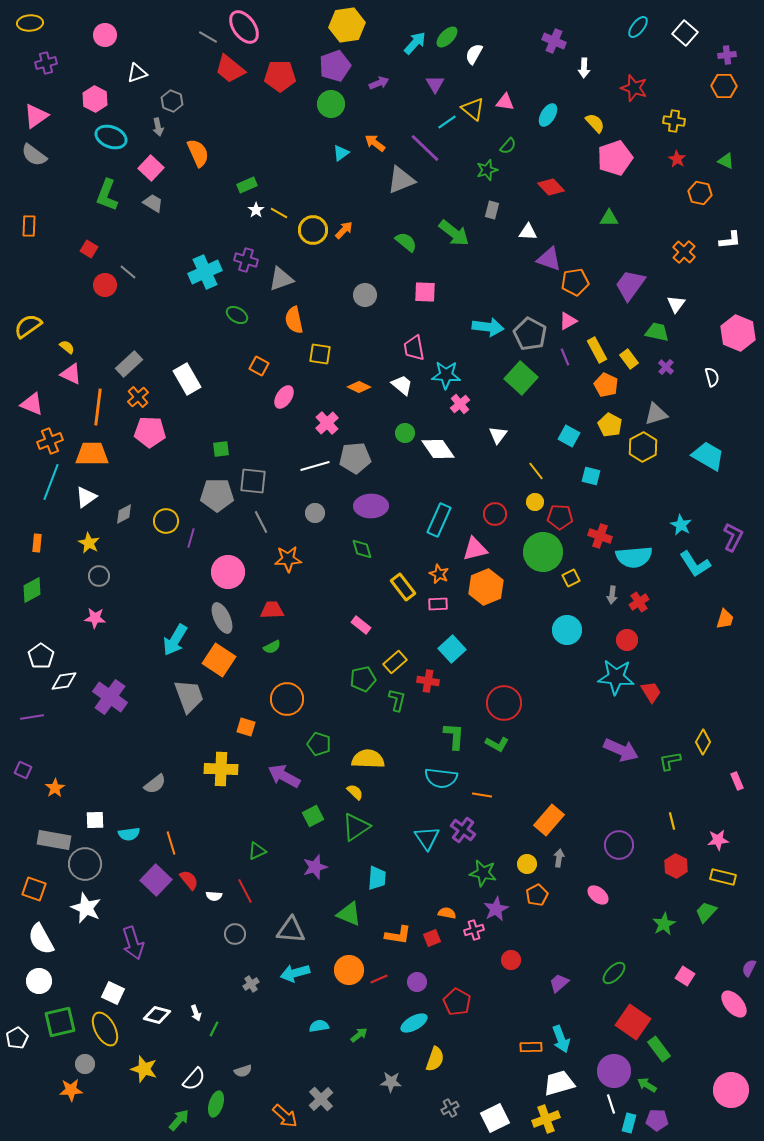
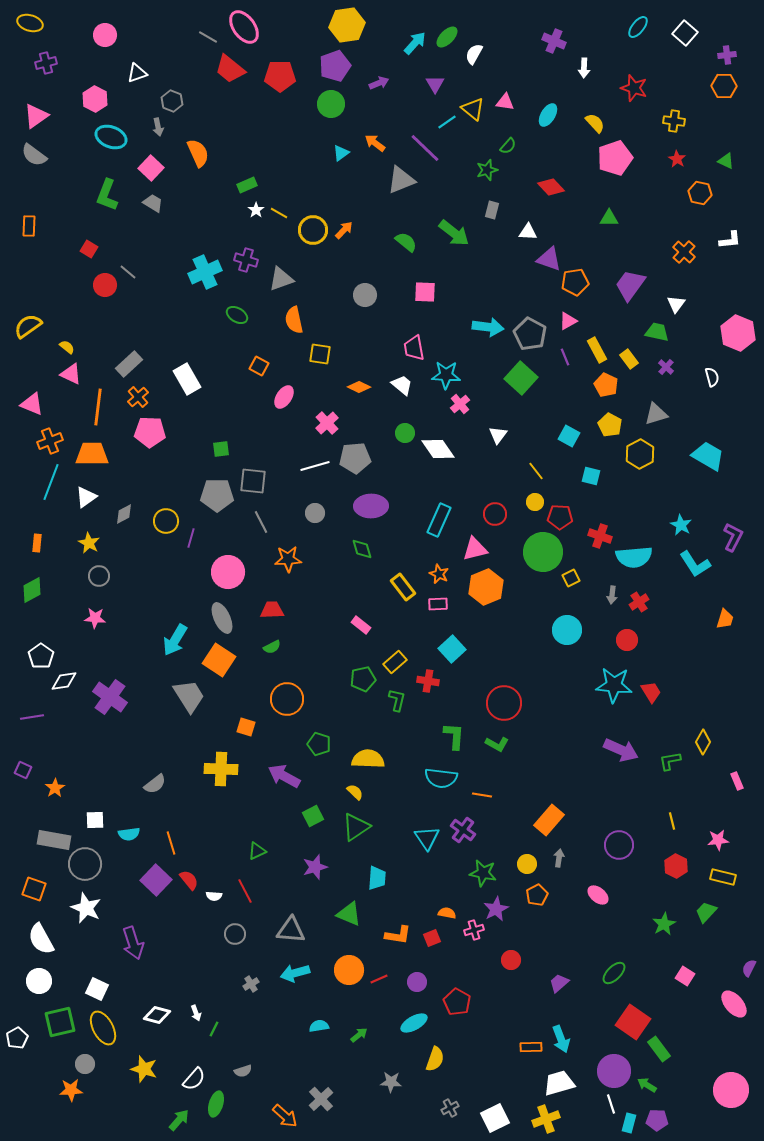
yellow ellipse at (30, 23): rotated 20 degrees clockwise
yellow hexagon at (643, 447): moved 3 px left, 7 px down
cyan star at (616, 677): moved 2 px left, 8 px down
gray trapezoid at (189, 696): rotated 12 degrees counterclockwise
white square at (113, 993): moved 16 px left, 4 px up
yellow ellipse at (105, 1029): moved 2 px left, 1 px up
